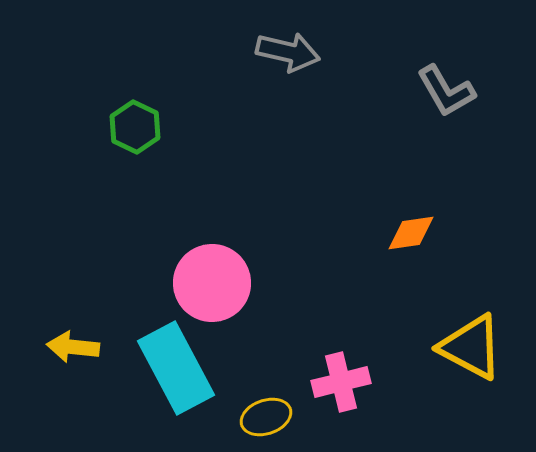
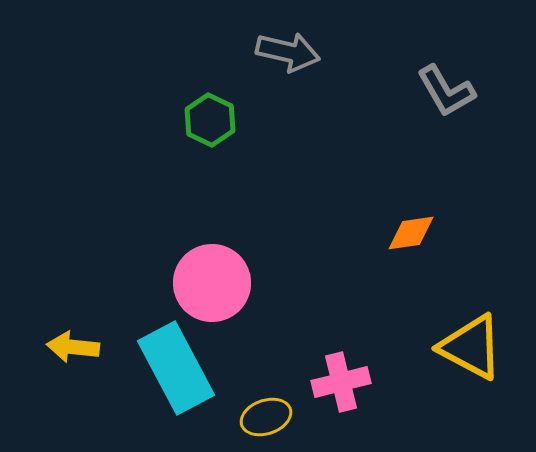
green hexagon: moved 75 px right, 7 px up
